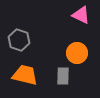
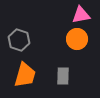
pink triangle: rotated 36 degrees counterclockwise
orange circle: moved 14 px up
orange trapezoid: rotated 92 degrees clockwise
